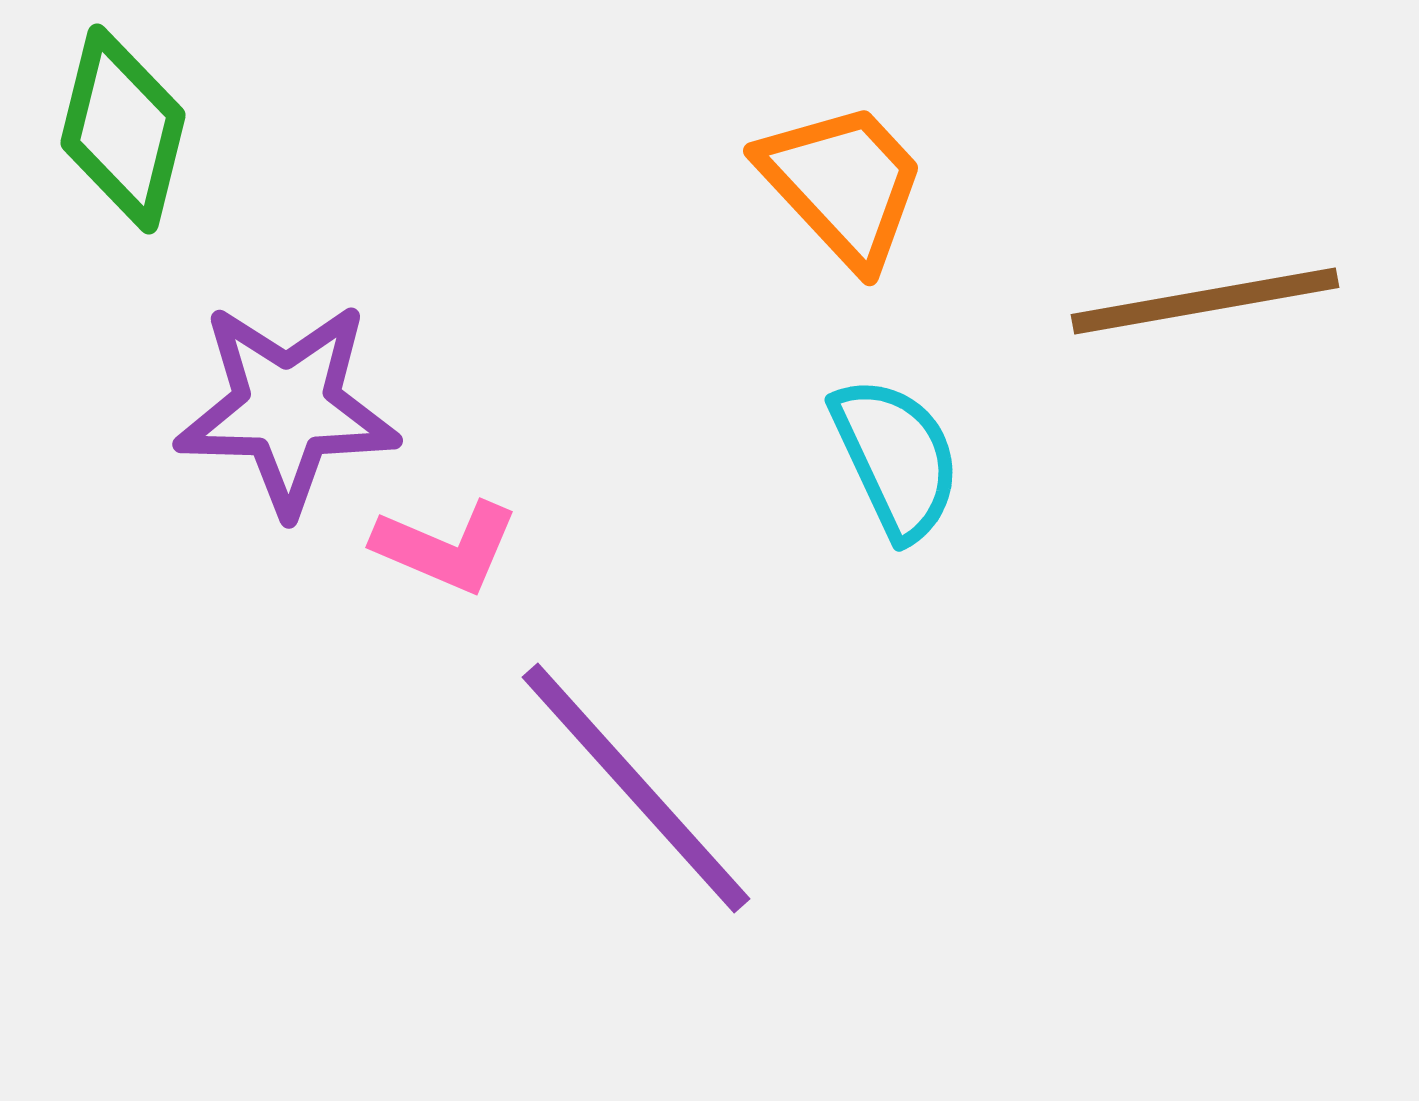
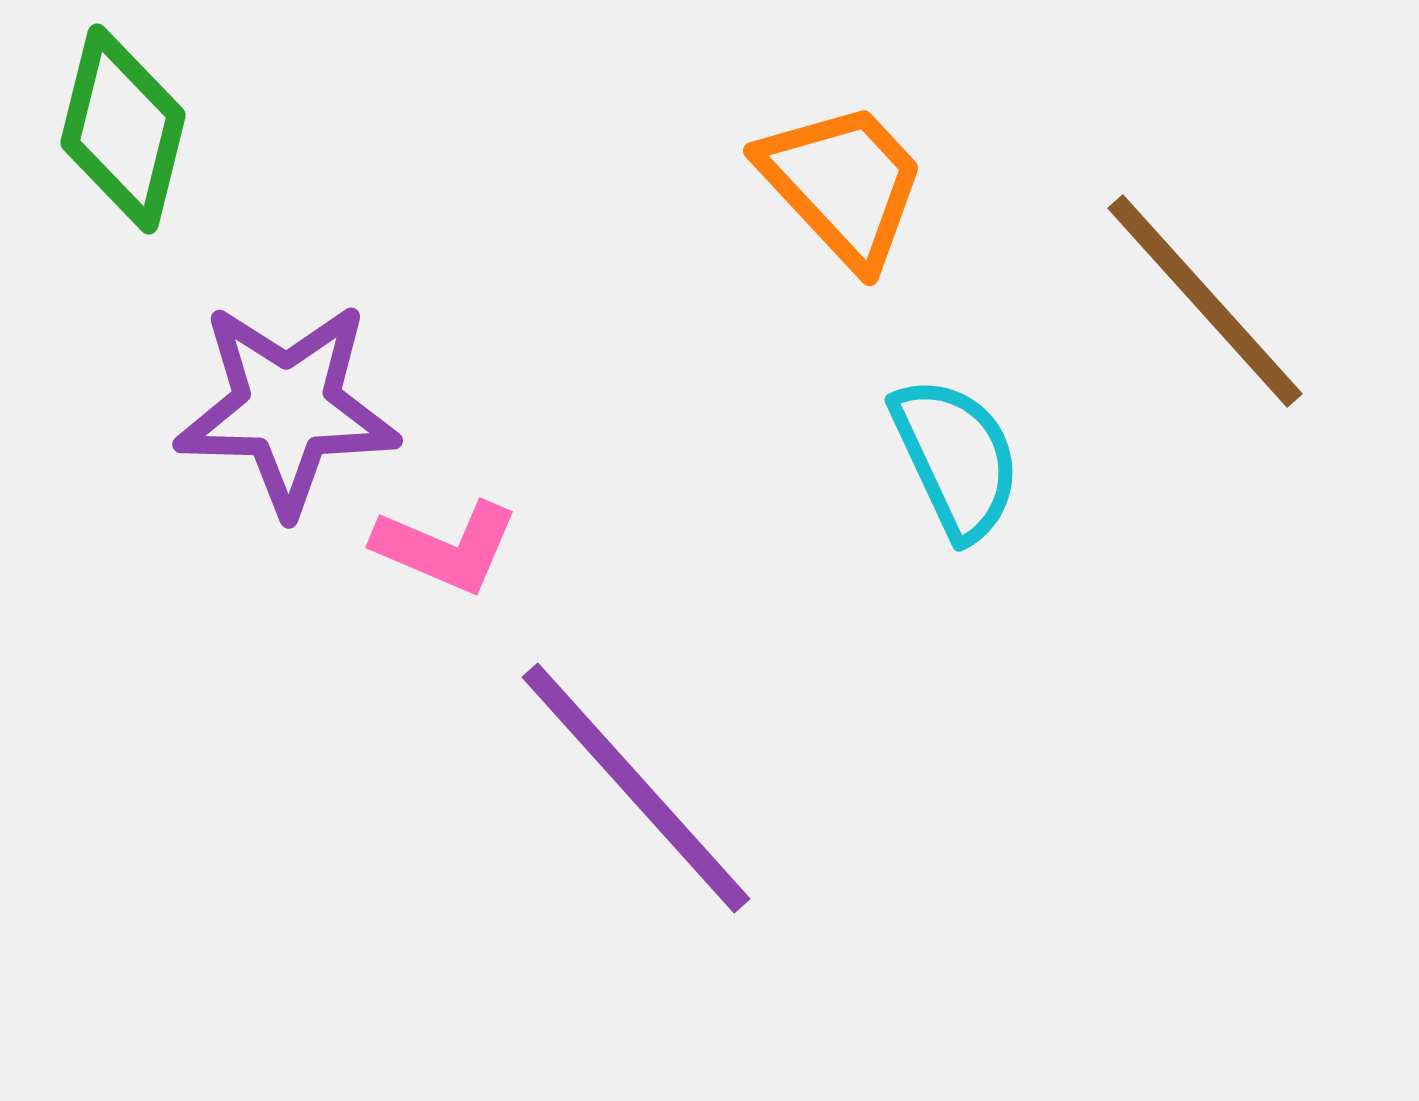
brown line: rotated 58 degrees clockwise
cyan semicircle: moved 60 px right
